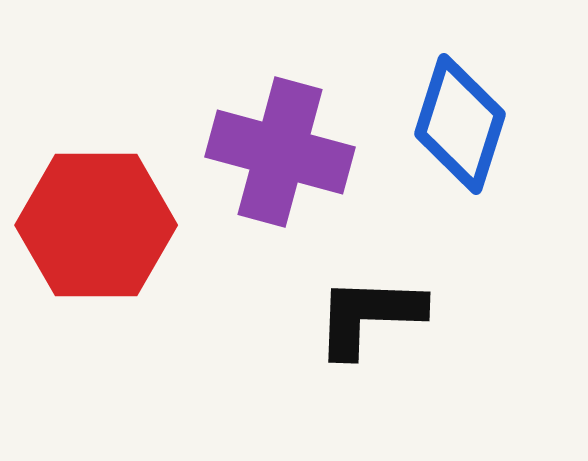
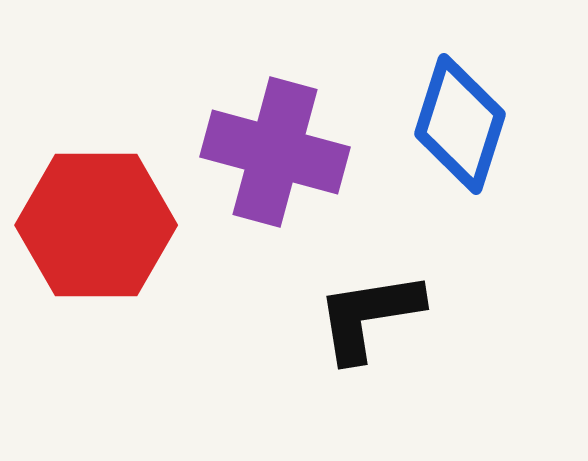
purple cross: moved 5 px left
black L-shape: rotated 11 degrees counterclockwise
